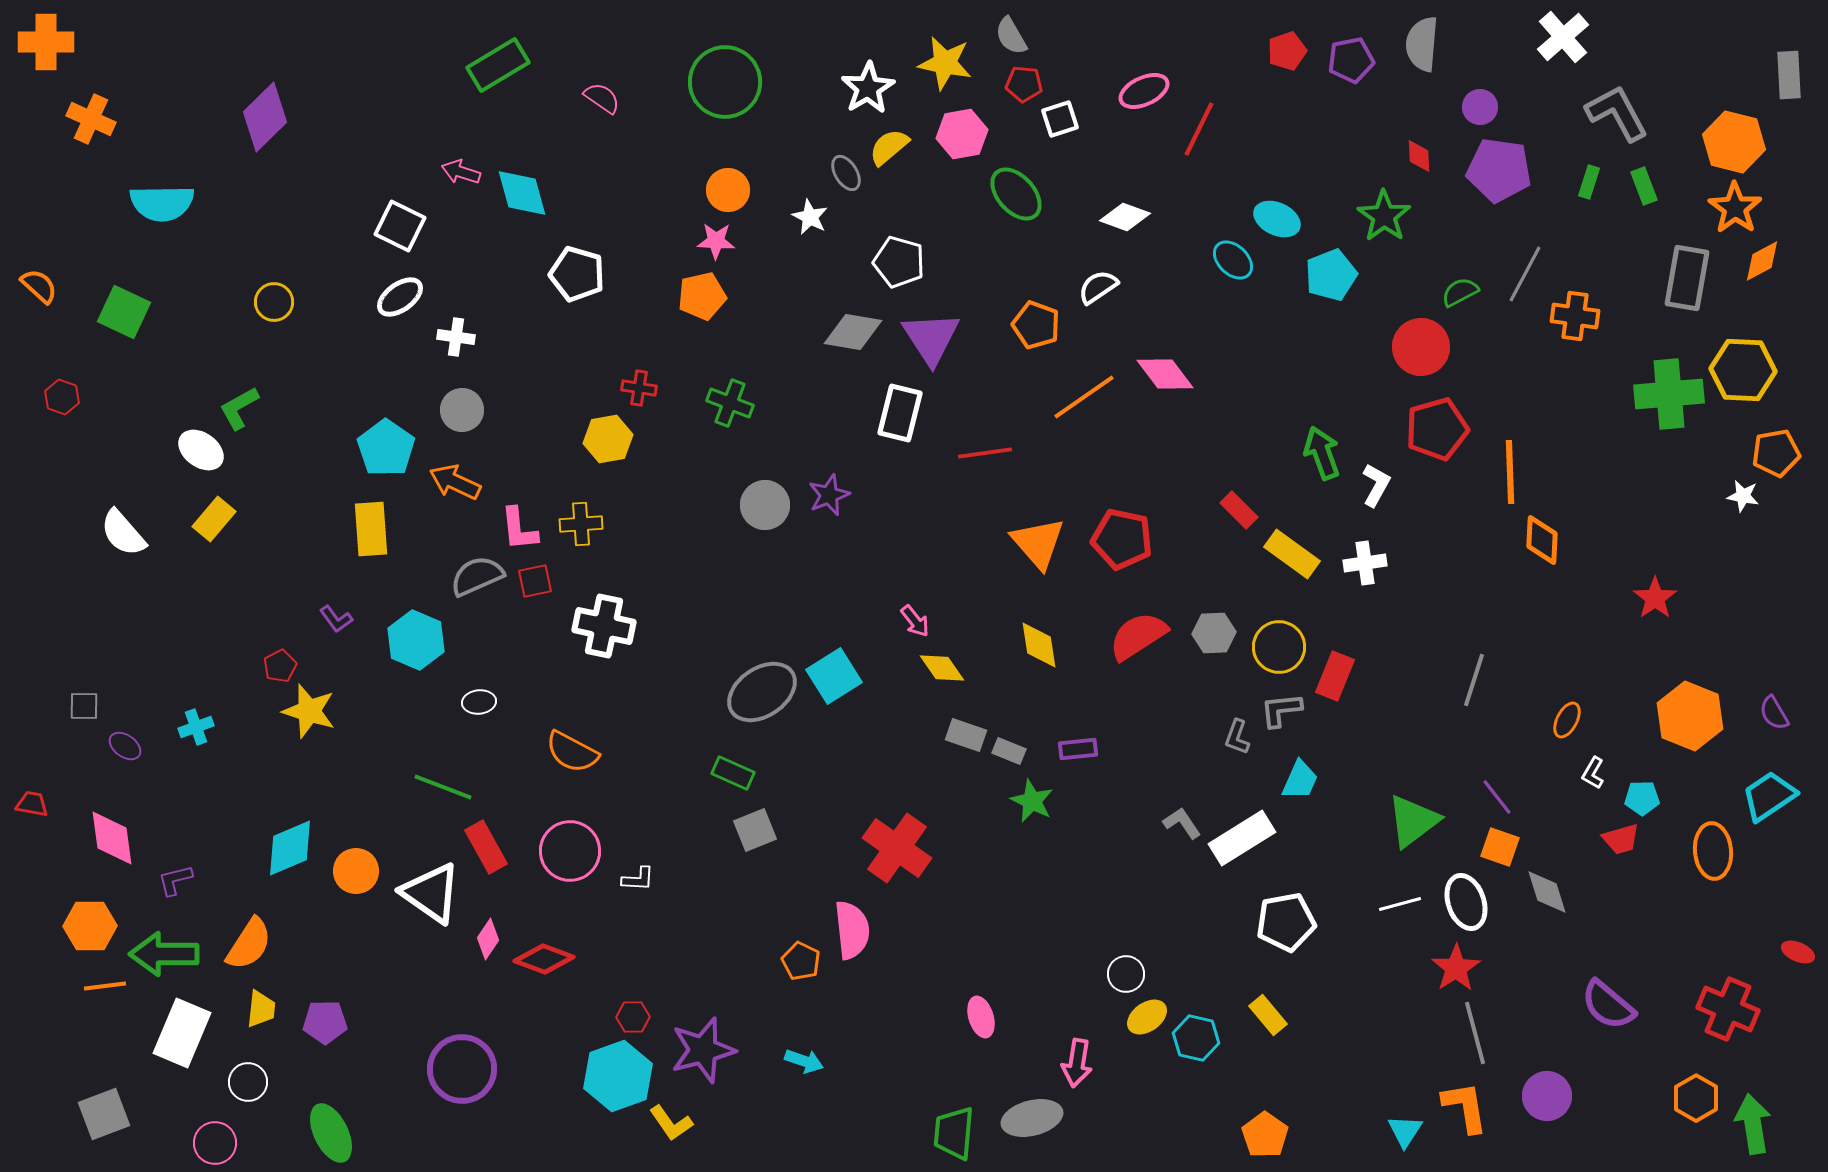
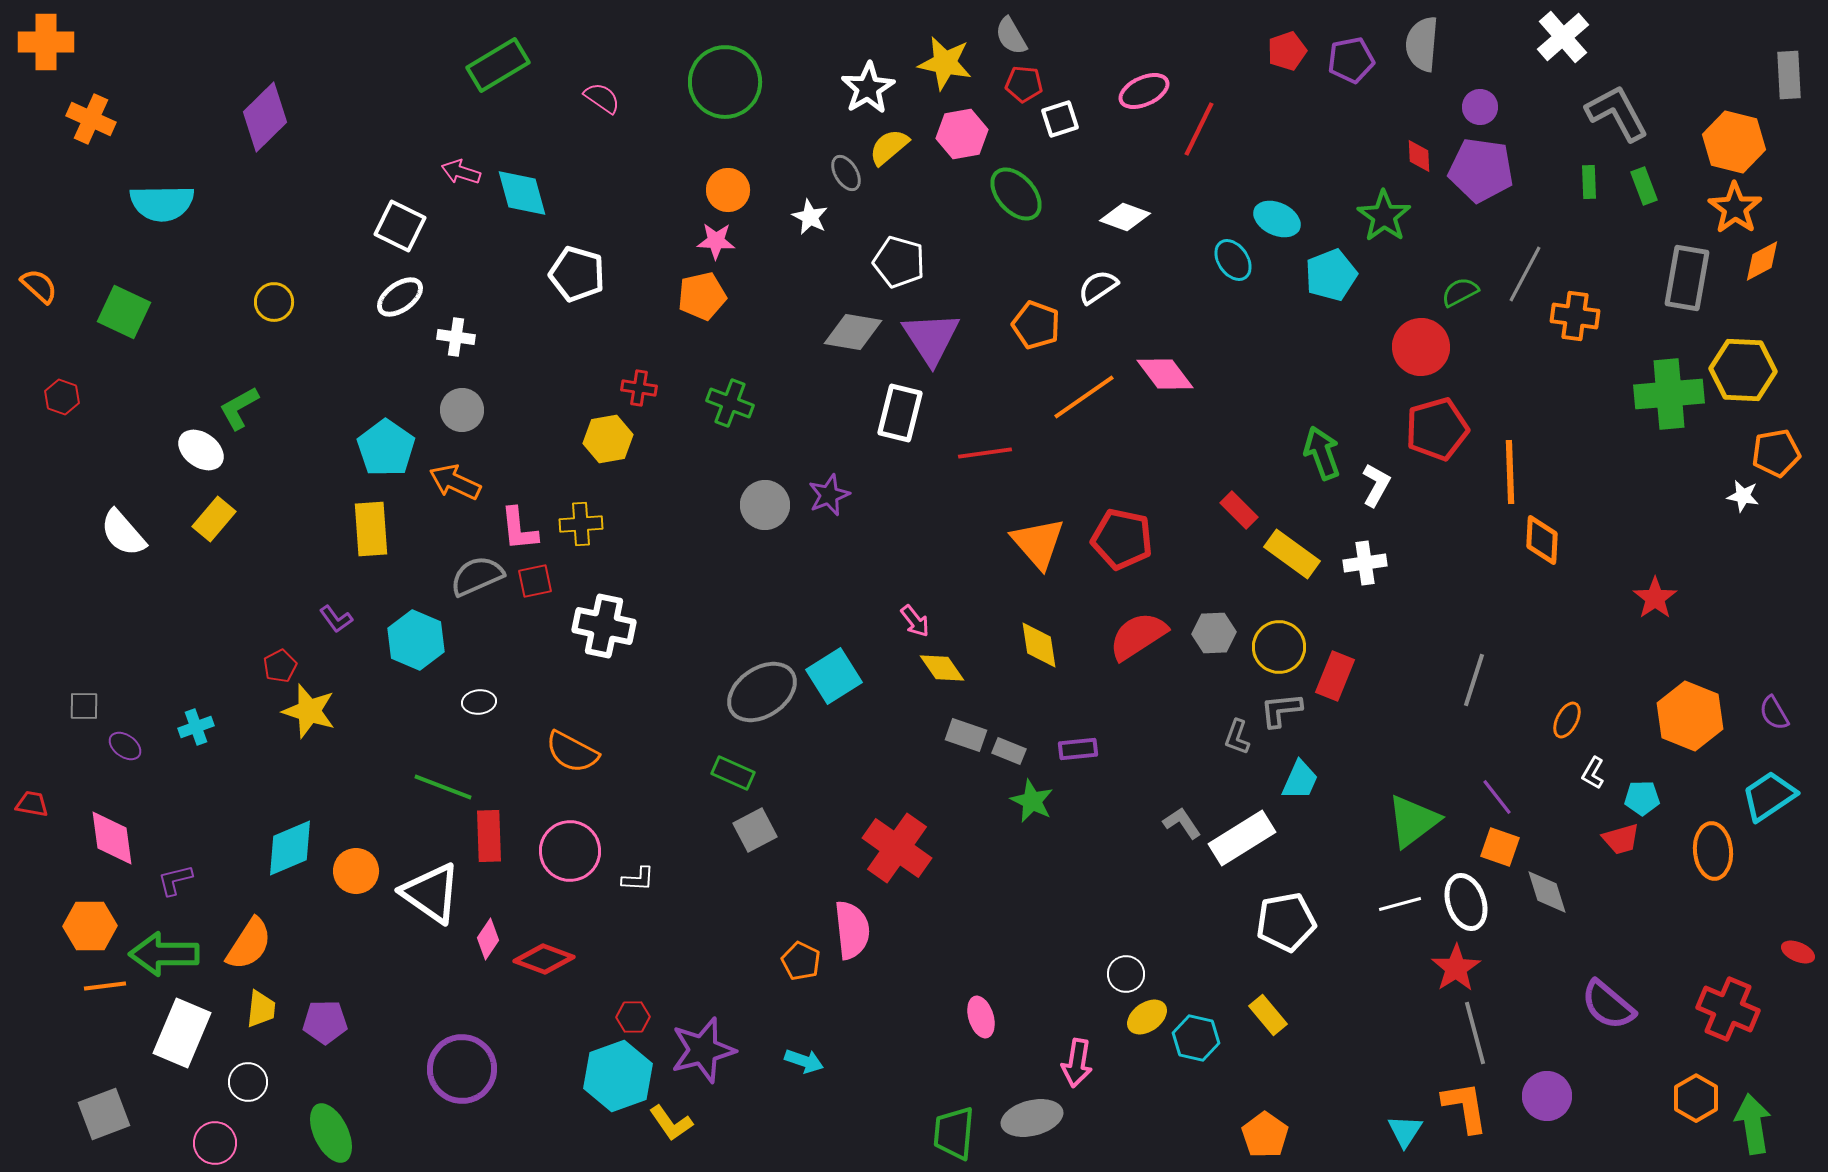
purple pentagon at (1499, 170): moved 18 px left
green rectangle at (1589, 182): rotated 20 degrees counterclockwise
cyan ellipse at (1233, 260): rotated 12 degrees clockwise
gray square at (755, 830): rotated 6 degrees counterclockwise
red rectangle at (486, 847): moved 3 px right, 11 px up; rotated 27 degrees clockwise
